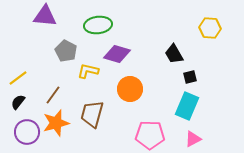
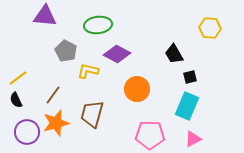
purple diamond: rotated 12 degrees clockwise
orange circle: moved 7 px right
black semicircle: moved 2 px left, 2 px up; rotated 63 degrees counterclockwise
